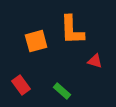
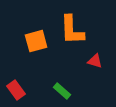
red rectangle: moved 5 px left, 5 px down
